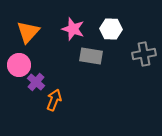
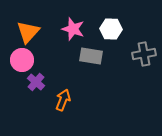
pink circle: moved 3 px right, 5 px up
orange arrow: moved 9 px right
